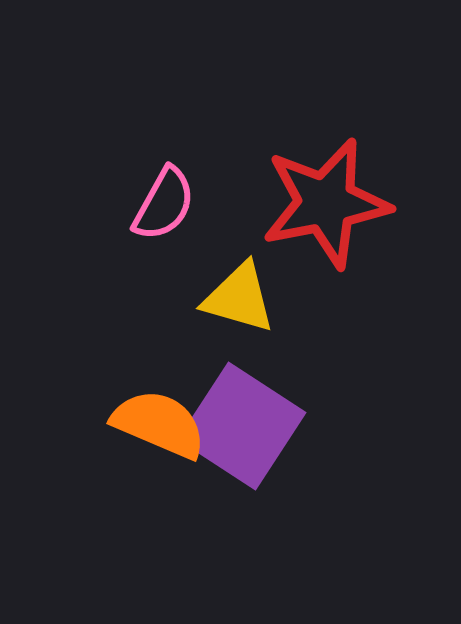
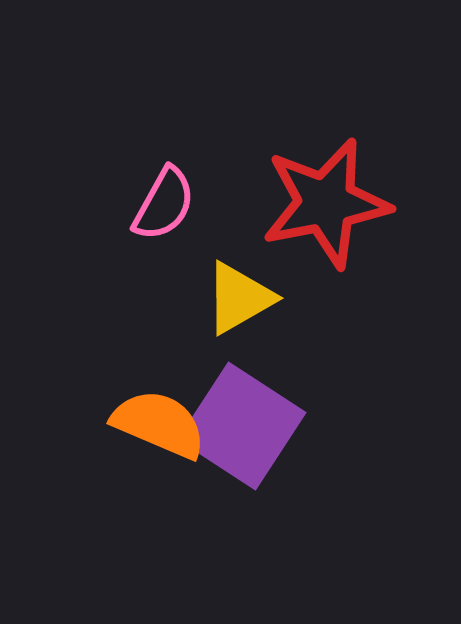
yellow triangle: rotated 46 degrees counterclockwise
